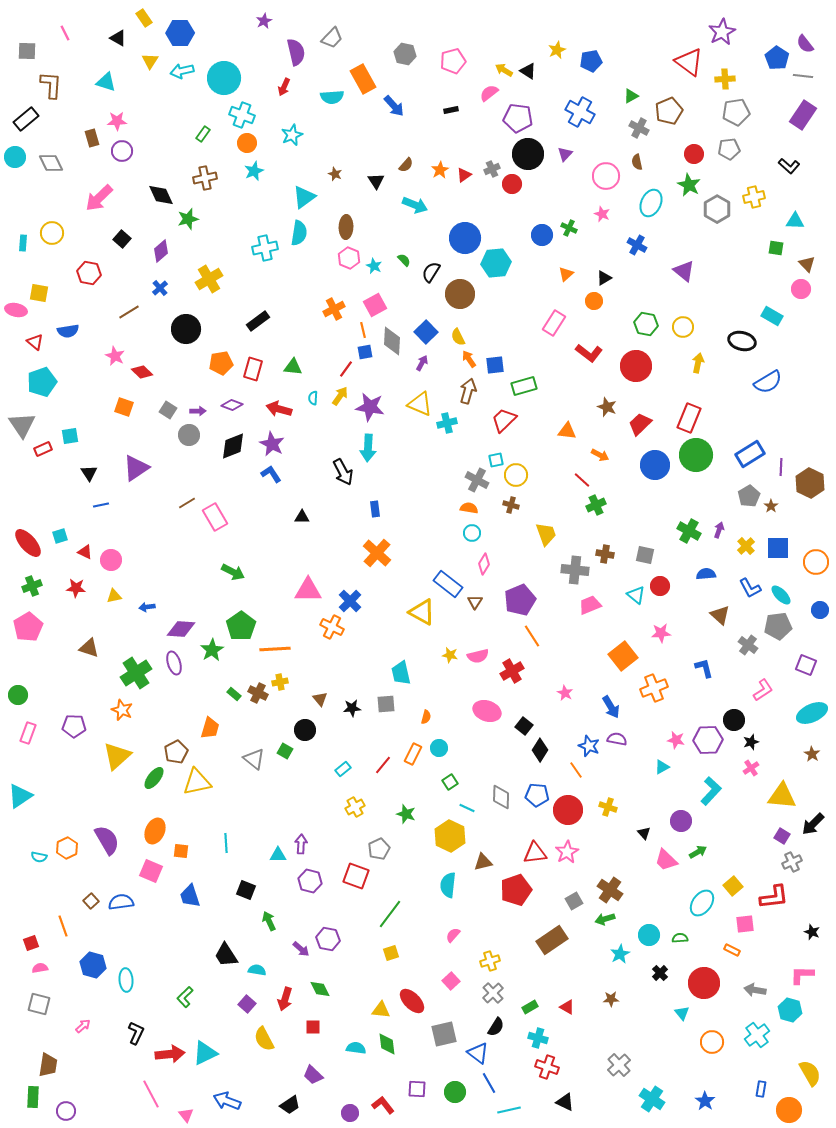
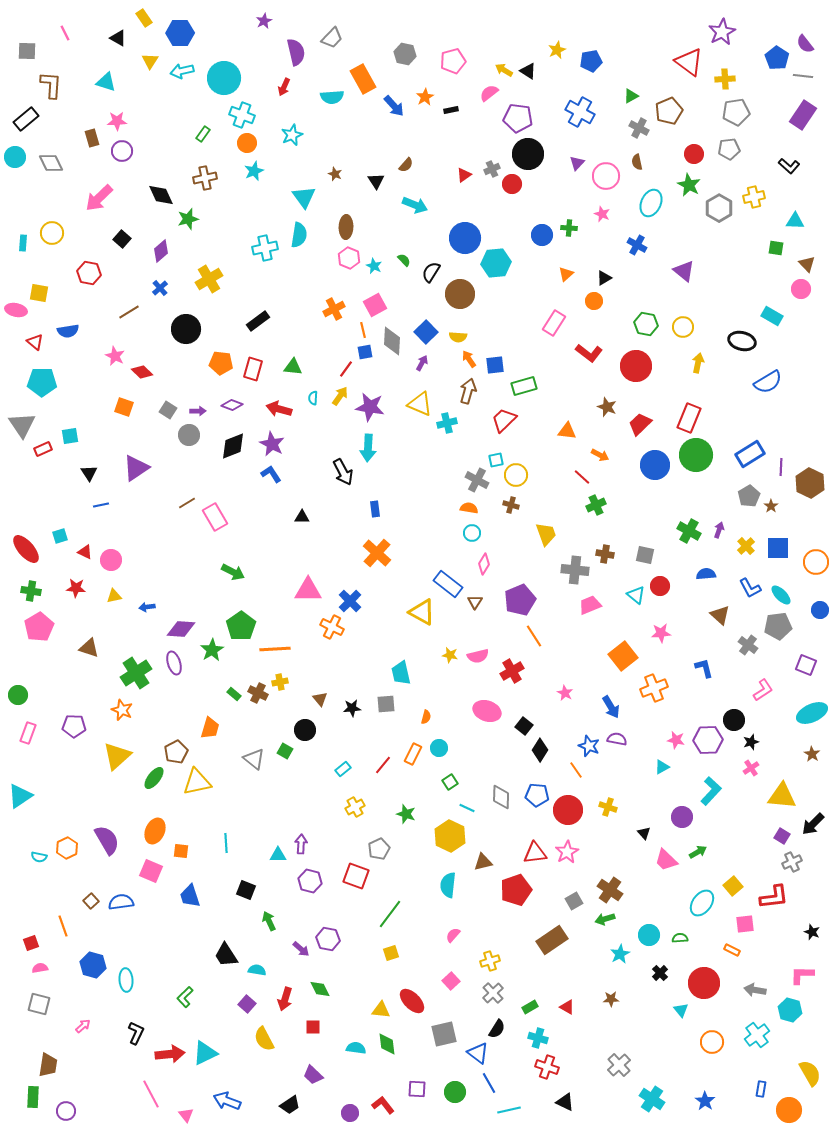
purple triangle at (565, 154): moved 12 px right, 9 px down
orange star at (440, 170): moved 15 px left, 73 px up
cyan triangle at (304, 197): rotated 30 degrees counterclockwise
gray hexagon at (717, 209): moved 2 px right, 1 px up
green cross at (569, 228): rotated 21 degrees counterclockwise
cyan semicircle at (299, 233): moved 2 px down
yellow semicircle at (458, 337): rotated 60 degrees counterclockwise
orange pentagon at (221, 363): rotated 15 degrees clockwise
cyan pentagon at (42, 382): rotated 20 degrees clockwise
red line at (582, 480): moved 3 px up
red ellipse at (28, 543): moved 2 px left, 6 px down
green cross at (32, 586): moved 1 px left, 5 px down; rotated 30 degrees clockwise
pink pentagon at (28, 627): moved 11 px right
orange line at (532, 636): moved 2 px right
purple circle at (681, 821): moved 1 px right, 4 px up
cyan triangle at (682, 1013): moved 1 px left, 3 px up
black semicircle at (496, 1027): moved 1 px right, 2 px down
